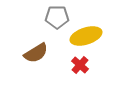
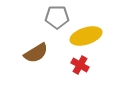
red cross: rotated 12 degrees counterclockwise
